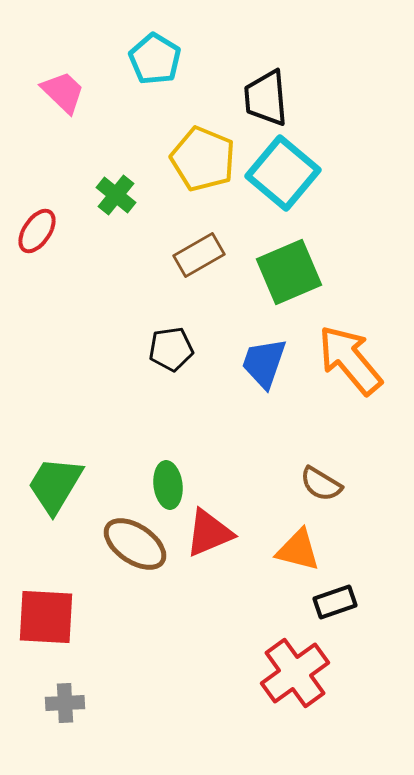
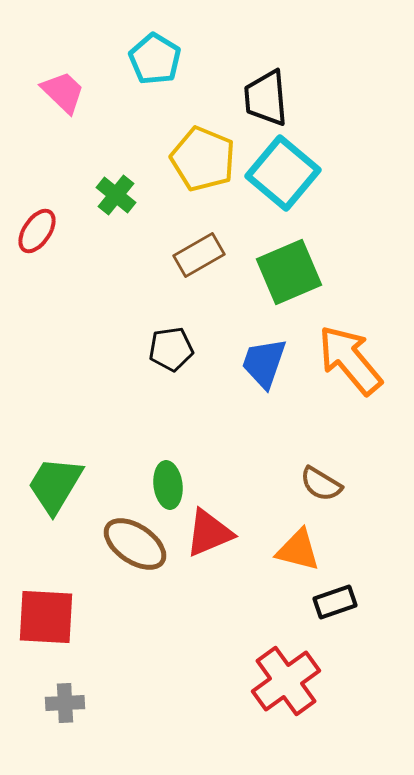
red cross: moved 9 px left, 8 px down
